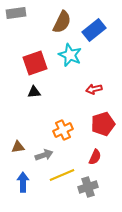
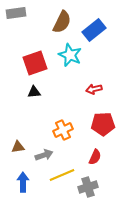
red pentagon: rotated 15 degrees clockwise
